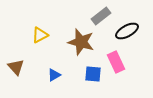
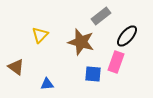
black ellipse: moved 5 px down; rotated 20 degrees counterclockwise
yellow triangle: rotated 18 degrees counterclockwise
pink rectangle: rotated 45 degrees clockwise
brown triangle: rotated 12 degrees counterclockwise
blue triangle: moved 7 px left, 9 px down; rotated 24 degrees clockwise
